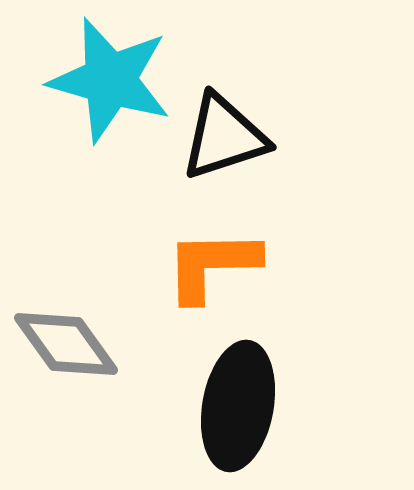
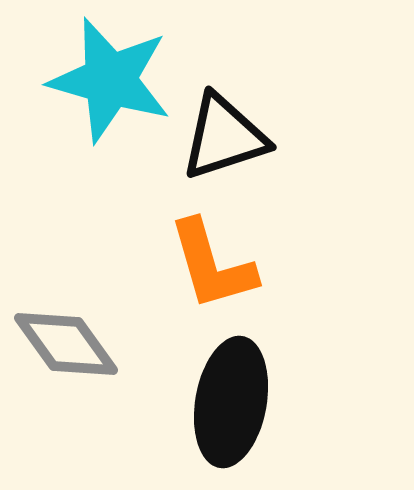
orange L-shape: rotated 105 degrees counterclockwise
black ellipse: moved 7 px left, 4 px up
